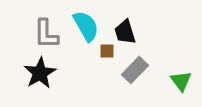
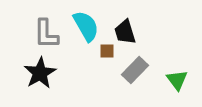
green triangle: moved 4 px left, 1 px up
